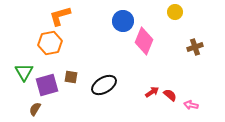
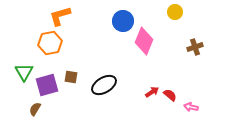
pink arrow: moved 2 px down
